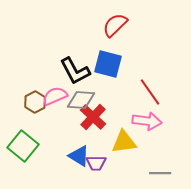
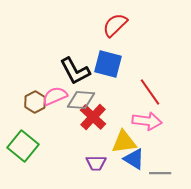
blue triangle: moved 55 px right, 3 px down
